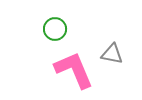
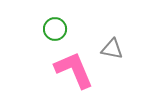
gray triangle: moved 5 px up
